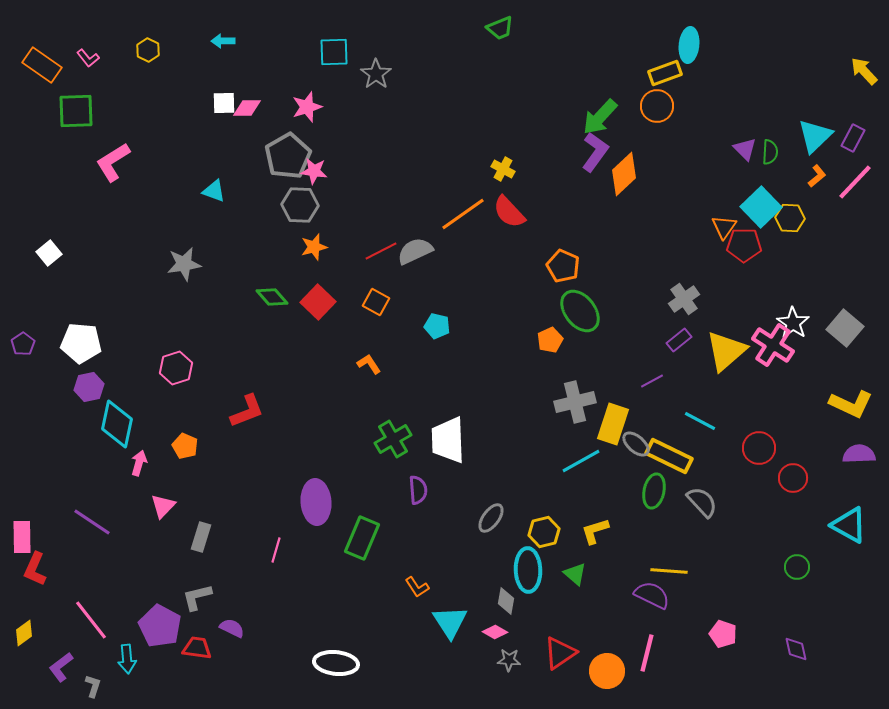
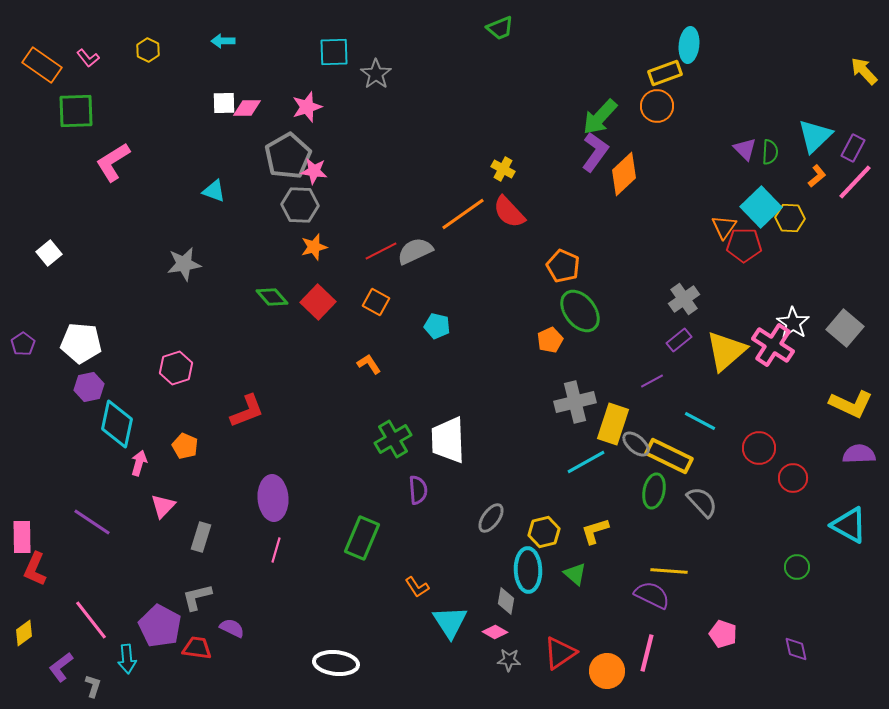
purple rectangle at (853, 138): moved 10 px down
cyan line at (581, 461): moved 5 px right, 1 px down
purple ellipse at (316, 502): moved 43 px left, 4 px up
